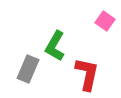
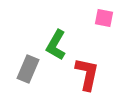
pink square: moved 1 px left, 3 px up; rotated 24 degrees counterclockwise
green L-shape: moved 1 px right, 1 px up
